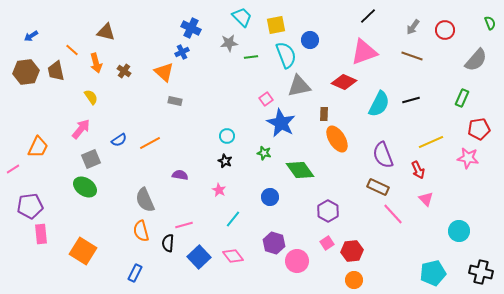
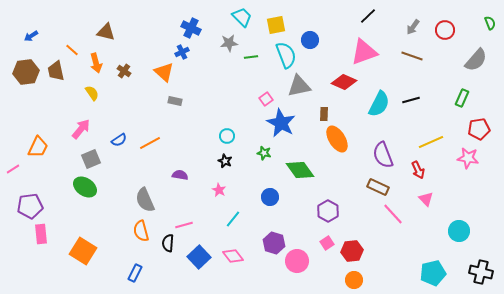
yellow semicircle at (91, 97): moved 1 px right, 4 px up
